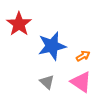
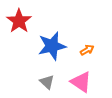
red star: moved 3 px up
orange arrow: moved 4 px right, 6 px up
